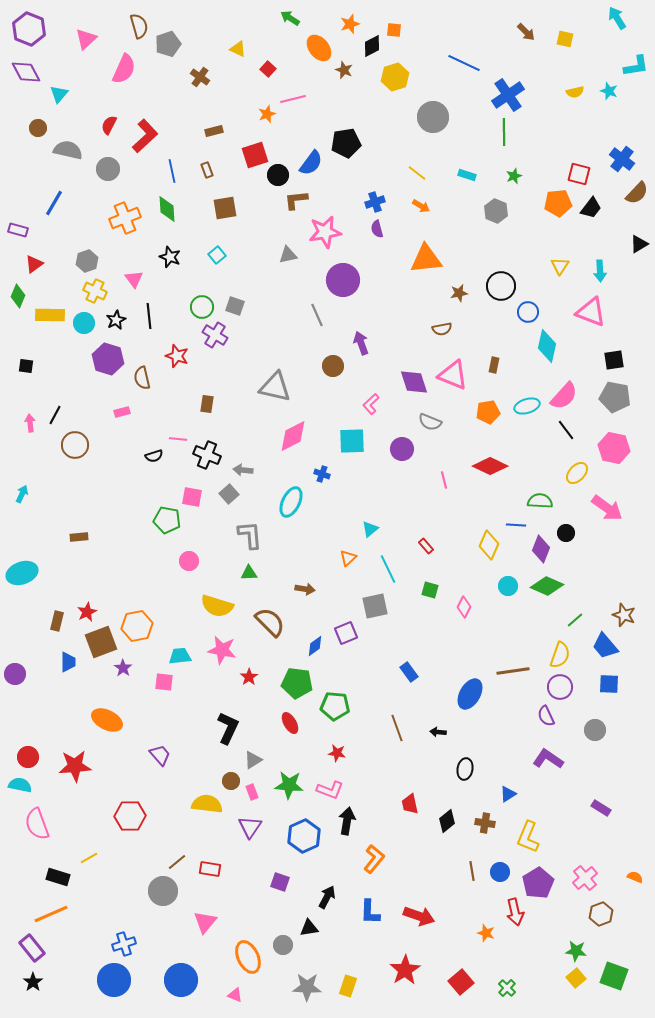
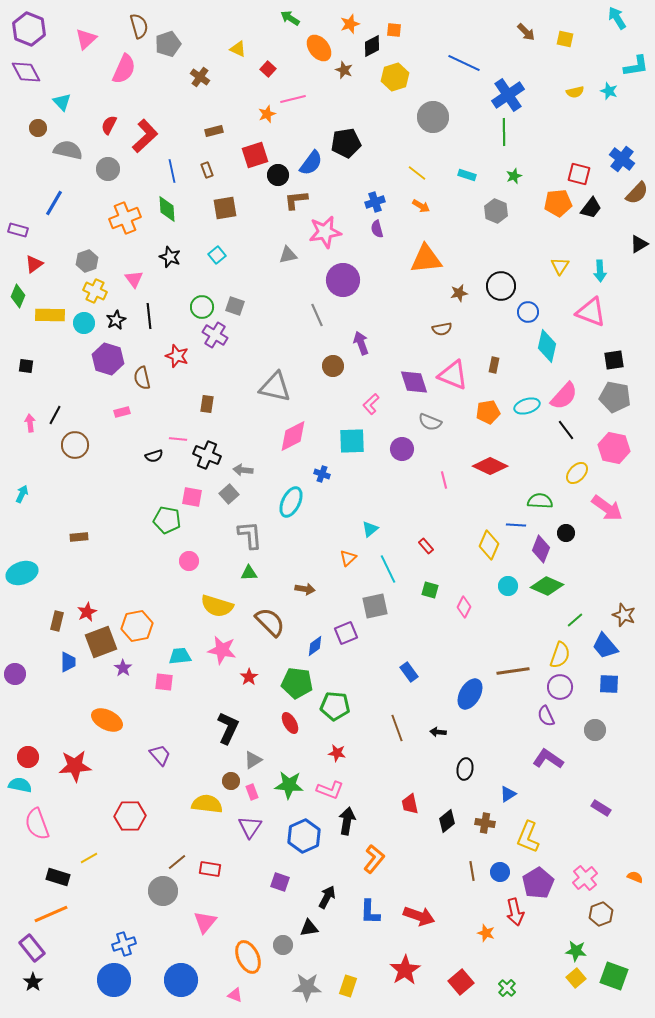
cyan triangle at (59, 94): moved 3 px right, 8 px down; rotated 24 degrees counterclockwise
